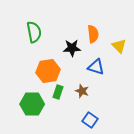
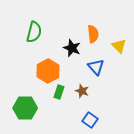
green semicircle: rotated 25 degrees clockwise
black star: rotated 24 degrees clockwise
blue triangle: rotated 30 degrees clockwise
orange hexagon: rotated 20 degrees counterclockwise
green rectangle: moved 1 px right
green hexagon: moved 7 px left, 4 px down
